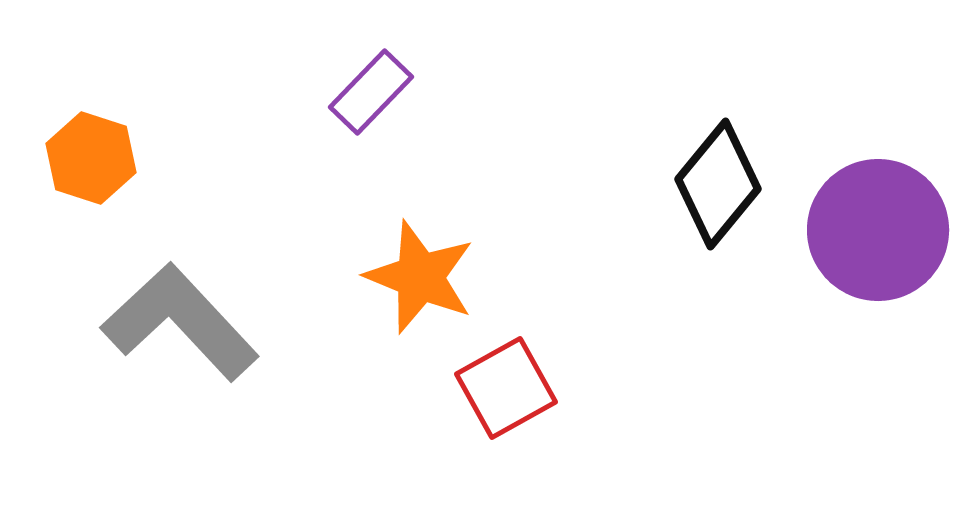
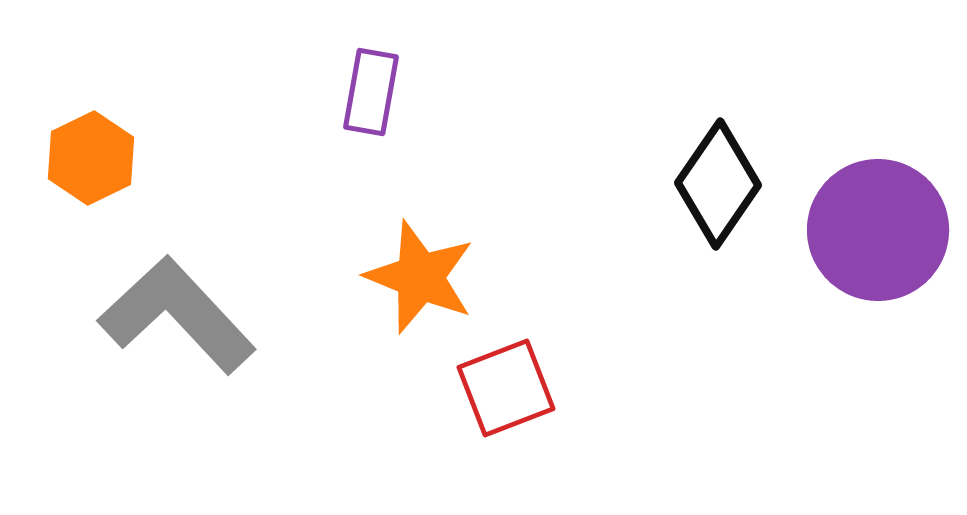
purple rectangle: rotated 34 degrees counterclockwise
orange hexagon: rotated 16 degrees clockwise
black diamond: rotated 5 degrees counterclockwise
gray L-shape: moved 3 px left, 7 px up
red square: rotated 8 degrees clockwise
